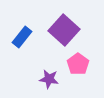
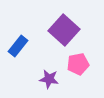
blue rectangle: moved 4 px left, 9 px down
pink pentagon: rotated 25 degrees clockwise
